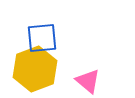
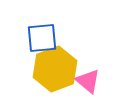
yellow hexagon: moved 20 px right
